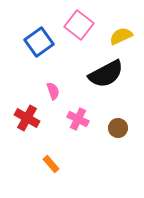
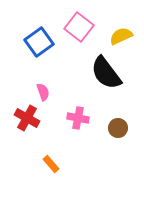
pink square: moved 2 px down
black semicircle: moved 1 px up; rotated 81 degrees clockwise
pink semicircle: moved 10 px left, 1 px down
pink cross: moved 1 px up; rotated 15 degrees counterclockwise
